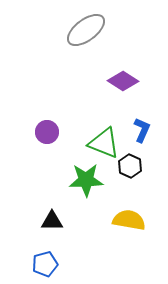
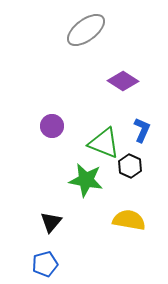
purple circle: moved 5 px right, 6 px up
green star: rotated 12 degrees clockwise
black triangle: moved 1 px left, 1 px down; rotated 50 degrees counterclockwise
